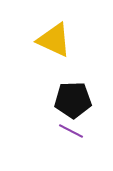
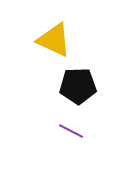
black pentagon: moved 5 px right, 14 px up
